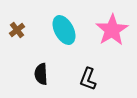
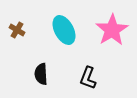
brown cross: rotated 21 degrees counterclockwise
black L-shape: moved 1 px up
